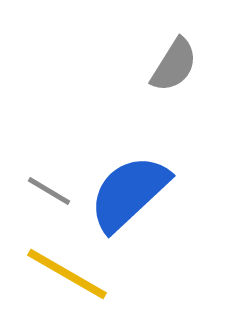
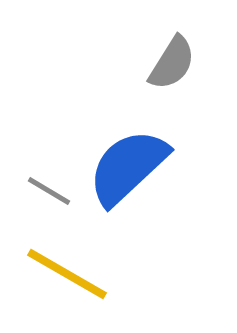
gray semicircle: moved 2 px left, 2 px up
blue semicircle: moved 1 px left, 26 px up
